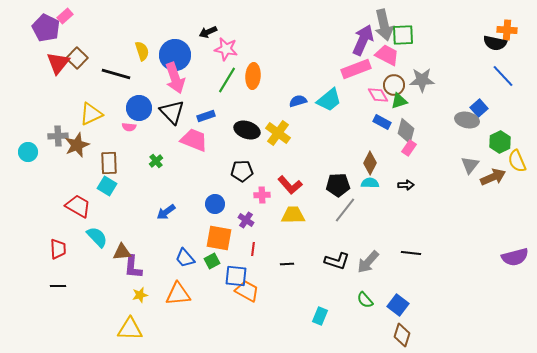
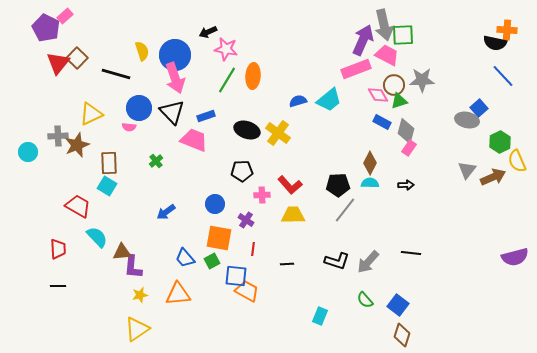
gray triangle at (470, 165): moved 3 px left, 5 px down
yellow triangle at (130, 329): moved 7 px right; rotated 36 degrees counterclockwise
